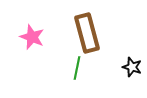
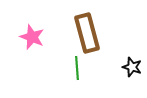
green line: rotated 15 degrees counterclockwise
